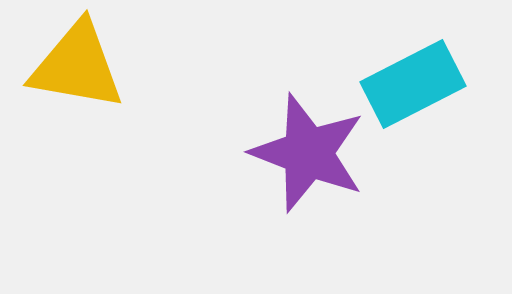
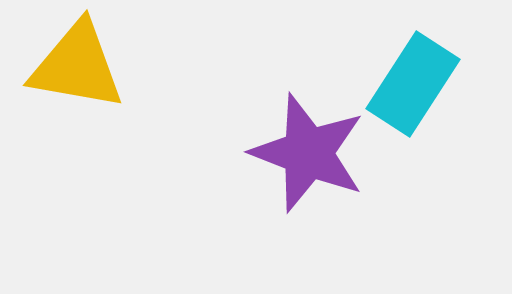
cyan rectangle: rotated 30 degrees counterclockwise
